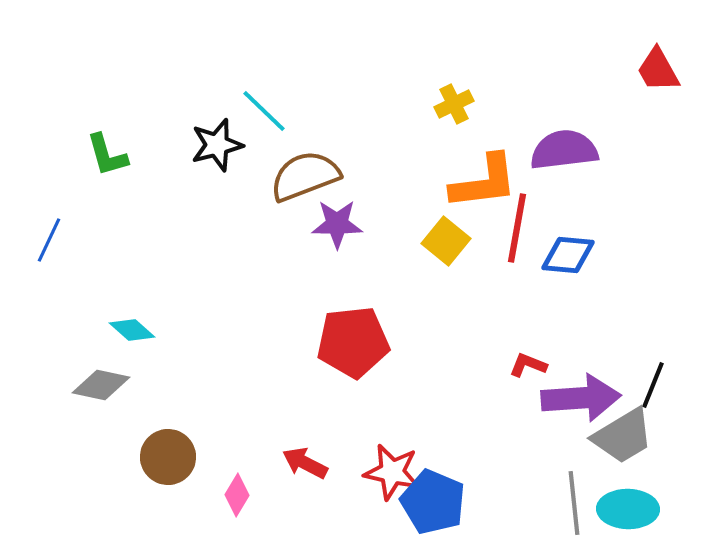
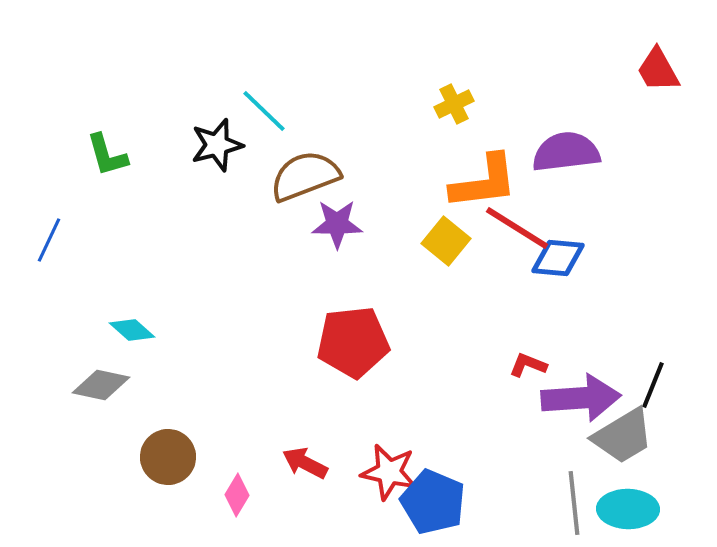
purple semicircle: moved 2 px right, 2 px down
red line: rotated 68 degrees counterclockwise
blue diamond: moved 10 px left, 3 px down
red star: moved 3 px left
